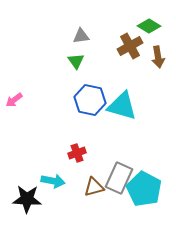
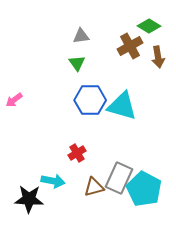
green triangle: moved 1 px right, 2 px down
blue hexagon: rotated 12 degrees counterclockwise
red cross: rotated 12 degrees counterclockwise
black star: moved 2 px right
